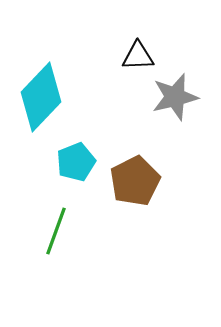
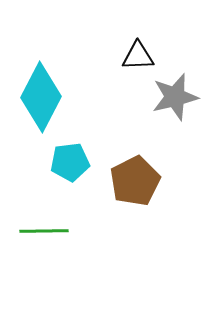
cyan diamond: rotated 16 degrees counterclockwise
cyan pentagon: moved 6 px left; rotated 15 degrees clockwise
green line: moved 12 px left; rotated 69 degrees clockwise
